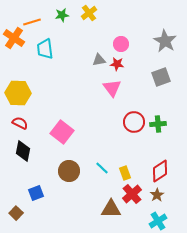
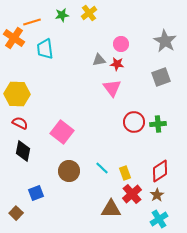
yellow hexagon: moved 1 px left, 1 px down
cyan cross: moved 1 px right, 2 px up
